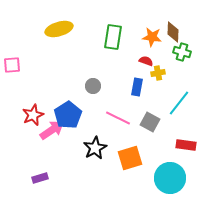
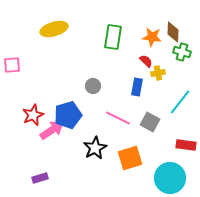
yellow ellipse: moved 5 px left
red semicircle: rotated 24 degrees clockwise
cyan line: moved 1 px right, 1 px up
blue pentagon: rotated 16 degrees clockwise
